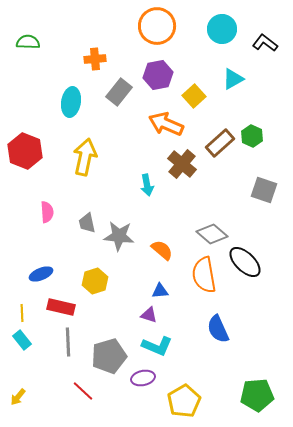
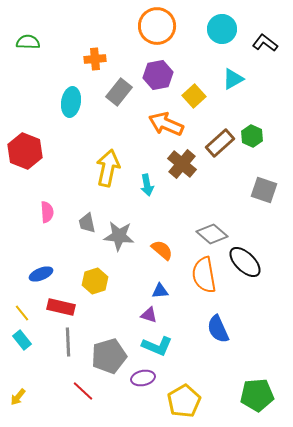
yellow arrow at (85, 157): moved 23 px right, 11 px down
yellow line at (22, 313): rotated 36 degrees counterclockwise
